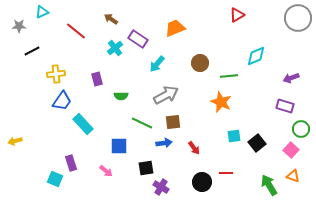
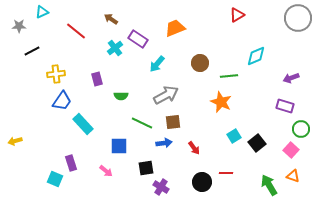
cyan square at (234, 136): rotated 24 degrees counterclockwise
